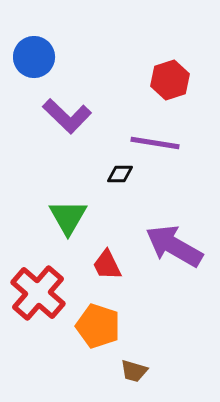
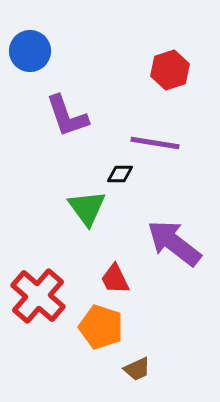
blue circle: moved 4 px left, 6 px up
red hexagon: moved 10 px up
purple L-shape: rotated 27 degrees clockwise
green triangle: moved 19 px right, 9 px up; rotated 6 degrees counterclockwise
purple arrow: moved 3 px up; rotated 8 degrees clockwise
red trapezoid: moved 8 px right, 14 px down
red cross: moved 3 px down
orange pentagon: moved 3 px right, 1 px down
brown trapezoid: moved 3 px right, 2 px up; rotated 40 degrees counterclockwise
